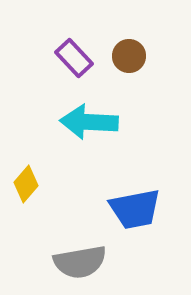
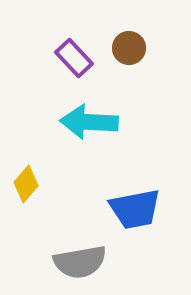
brown circle: moved 8 px up
